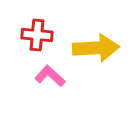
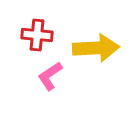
pink L-shape: rotated 76 degrees counterclockwise
